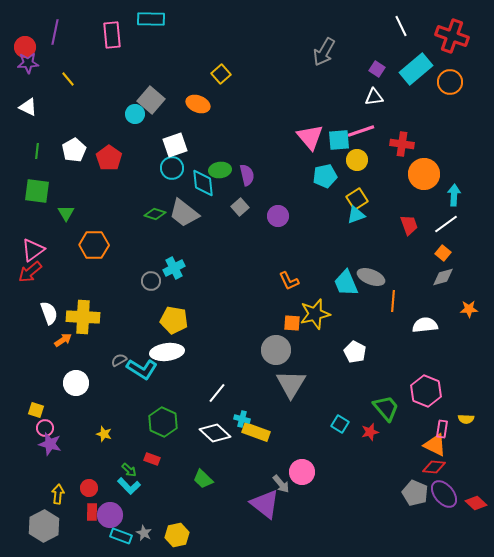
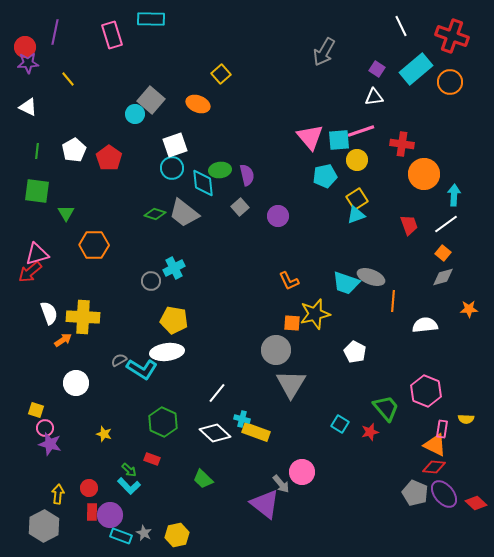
pink rectangle at (112, 35): rotated 12 degrees counterclockwise
pink triangle at (33, 250): moved 4 px right, 4 px down; rotated 20 degrees clockwise
cyan trapezoid at (346, 283): rotated 48 degrees counterclockwise
